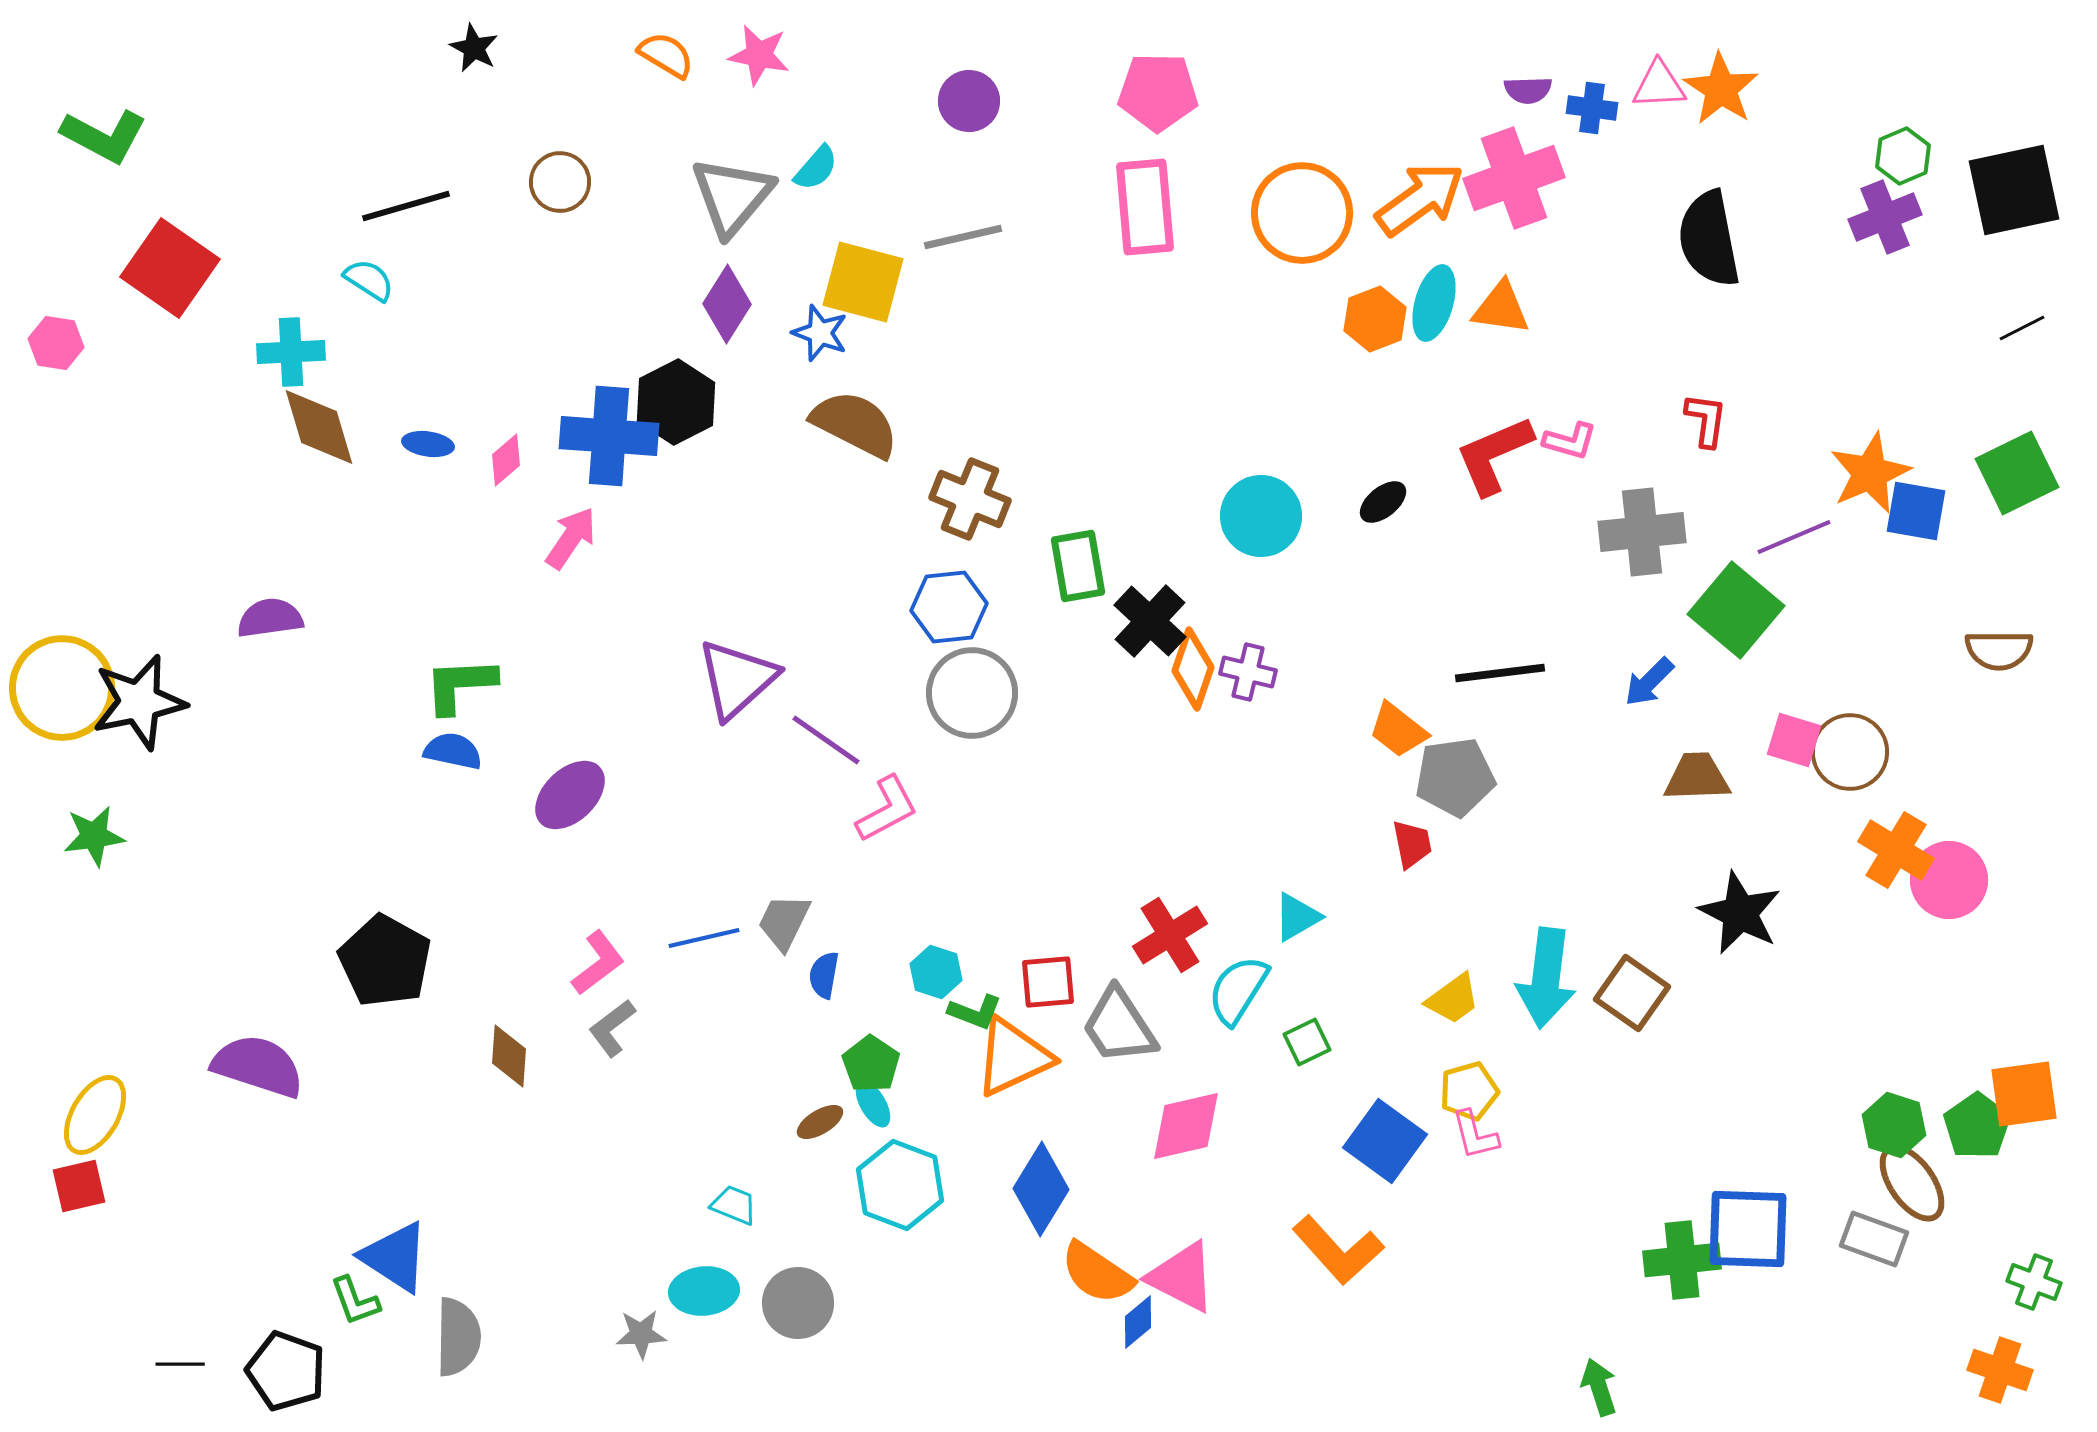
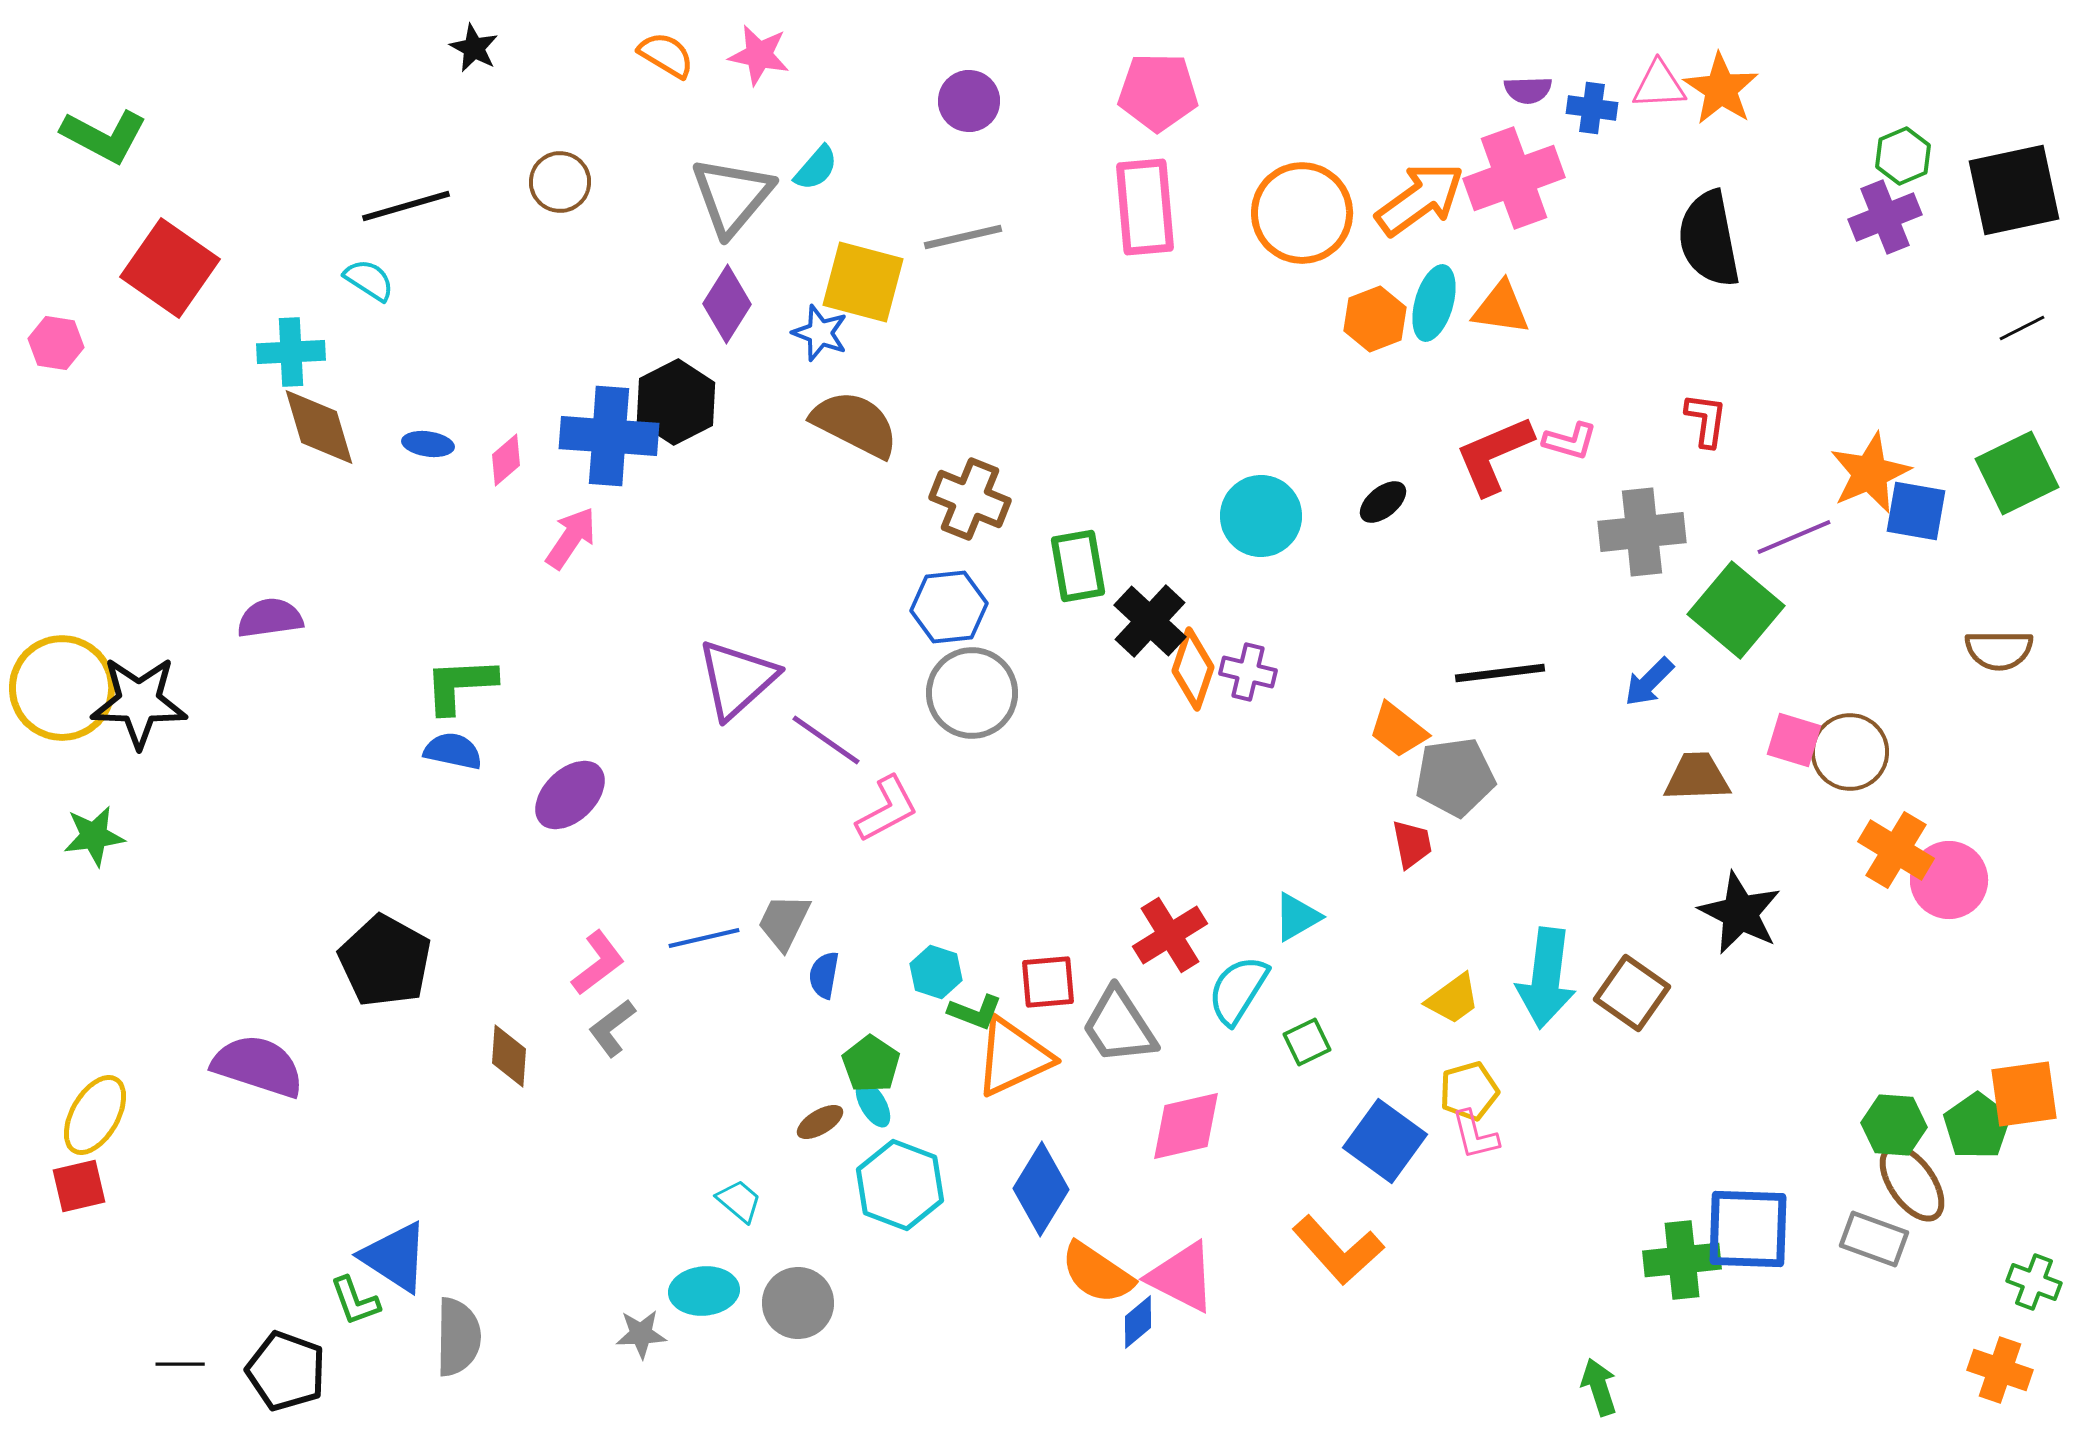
black star at (139, 702): rotated 14 degrees clockwise
green hexagon at (1894, 1125): rotated 14 degrees counterclockwise
cyan trapezoid at (734, 1205): moved 5 px right, 4 px up; rotated 18 degrees clockwise
